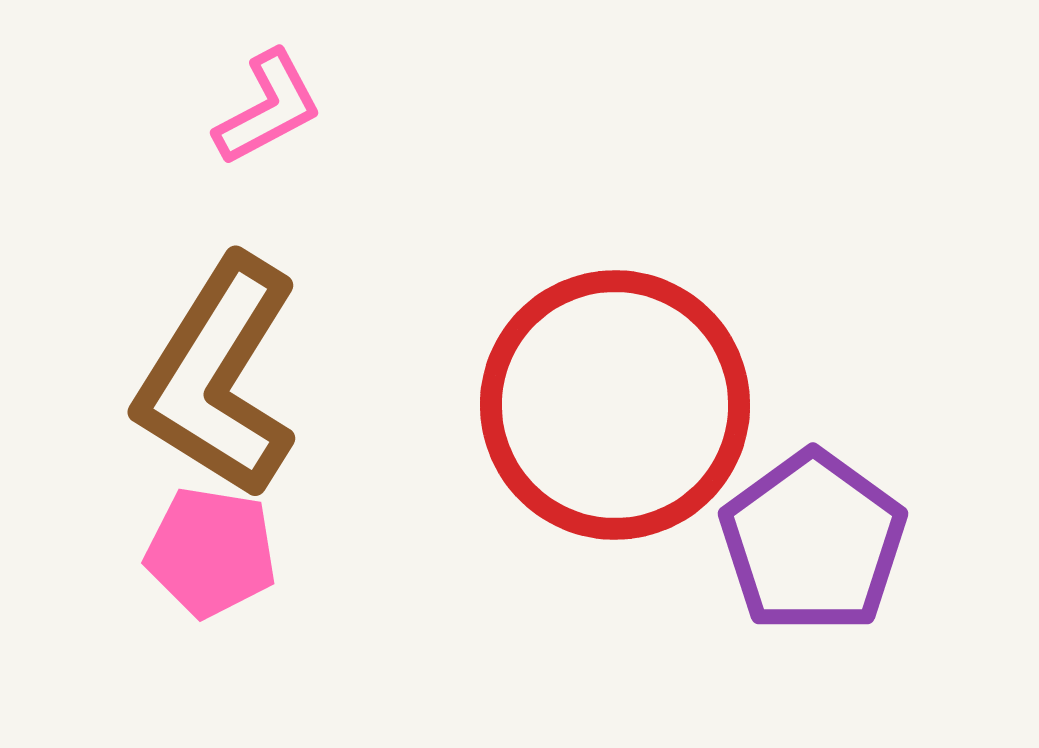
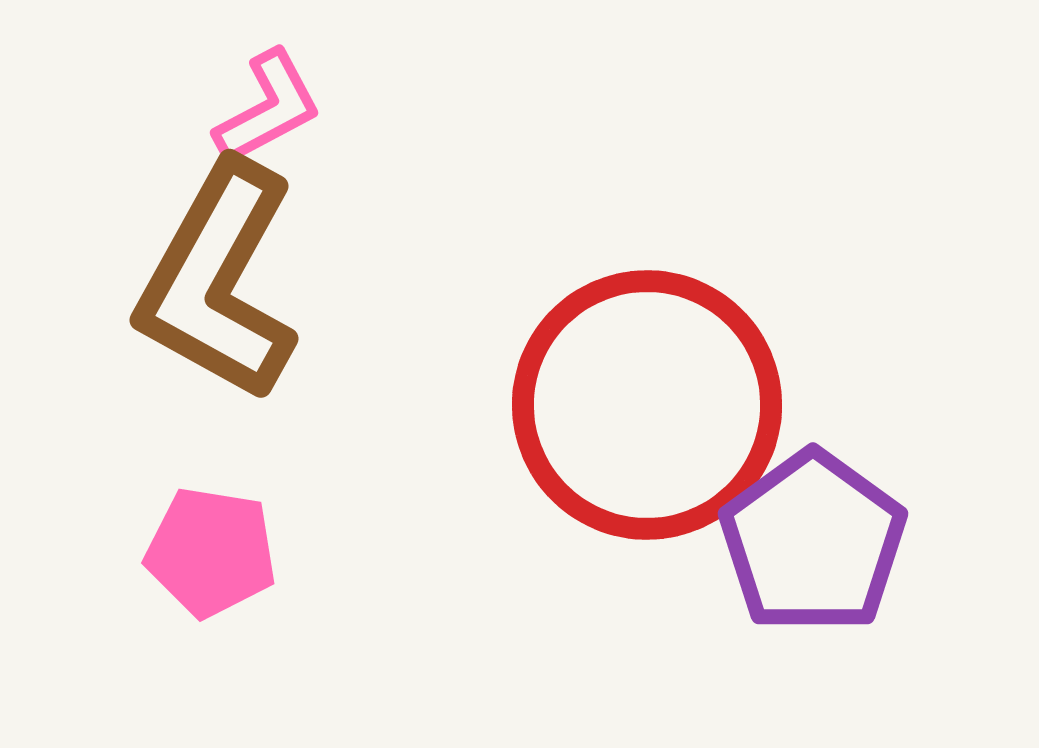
brown L-shape: moved 96 px up; rotated 3 degrees counterclockwise
red circle: moved 32 px right
